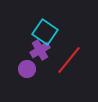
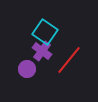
purple cross: moved 2 px right, 1 px down; rotated 24 degrees counterclockwise
